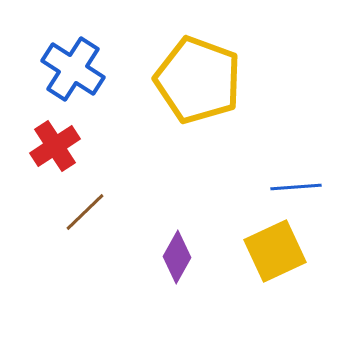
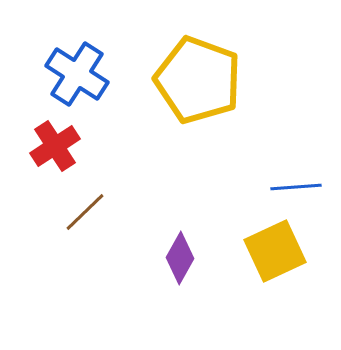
blue cross: moved 4 px right, 5 px down
purple diamond: moved 3 px right, 1 px down
